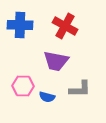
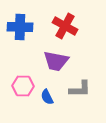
blue cross: moved 2 px down
blue semicircle: rotated 49 degrees clockwise
